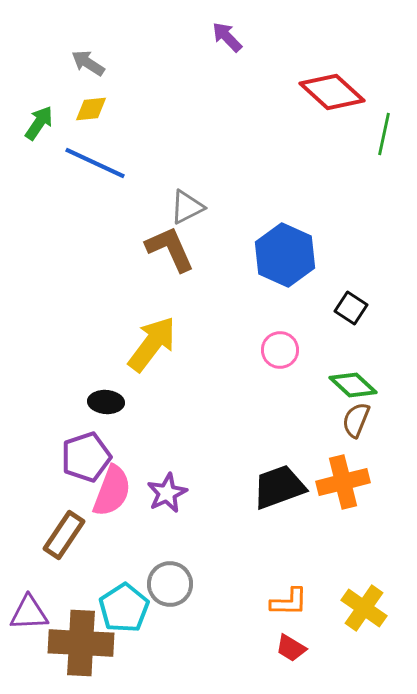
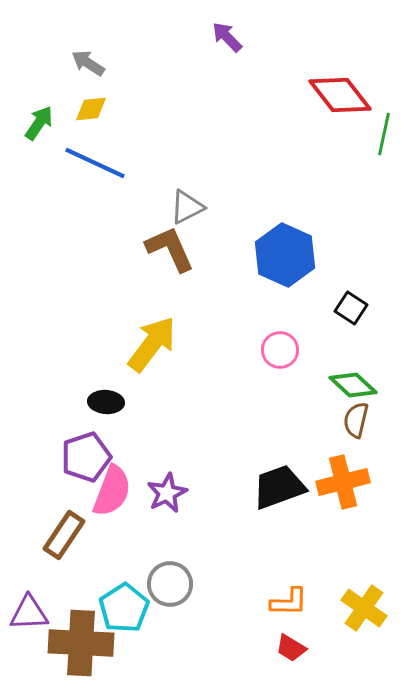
red diamond: moved 8 px right, 3 px down; rotated 10 degrees clockwise
brown semicircle: rotated 9 degrees counterclockwise
